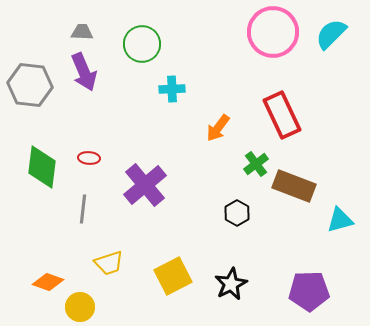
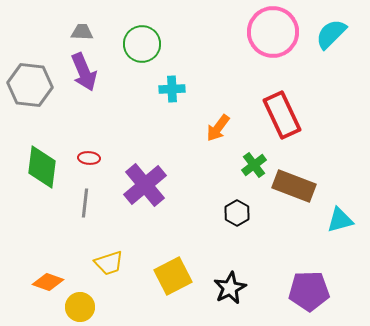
green cross: moved 2 px left, 1 px down
gray line: moved 2 px right, 6 px up
black star: moved 1 px left, 4 px down
